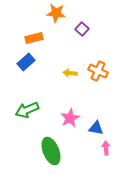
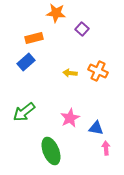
green arrow: moved 3 px left, 2 px down; rotated 15 degrees counterclockwise
